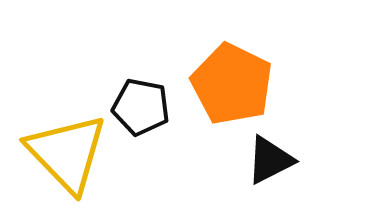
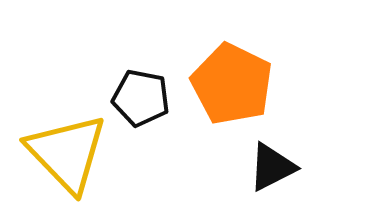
black pentagon: moved 9 px up
black triangle: moved 2 px right, 7 px down
